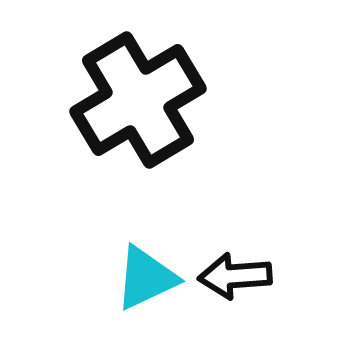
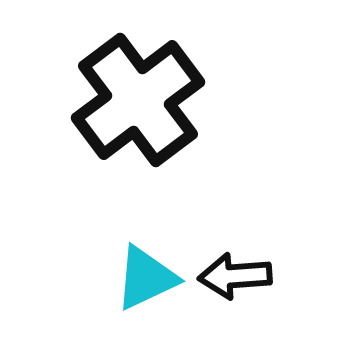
black cross: rotated 6 degrees counterclockwise
